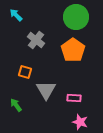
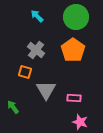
cyan arrow: moved 21 px right, 1 px down
gray cross: moved 10 px down
green arrow: moved 3 px left, 2 px down
